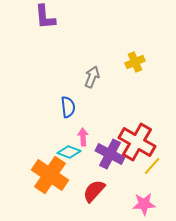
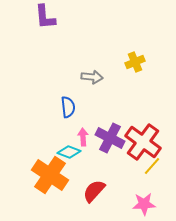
gray arrow: rotated 75 degrees clockwise
red cross: moved 6 px right; rotated 6 degrees clockwise
purple cross: moved 16 px up
